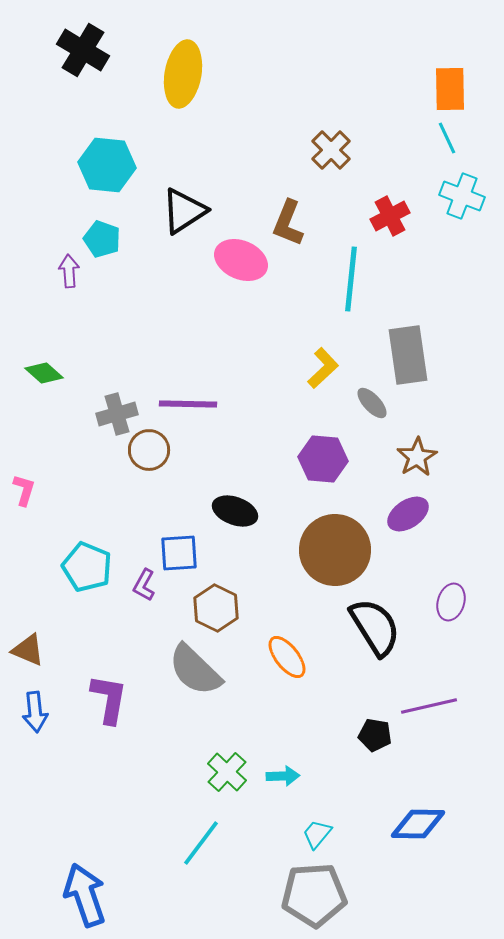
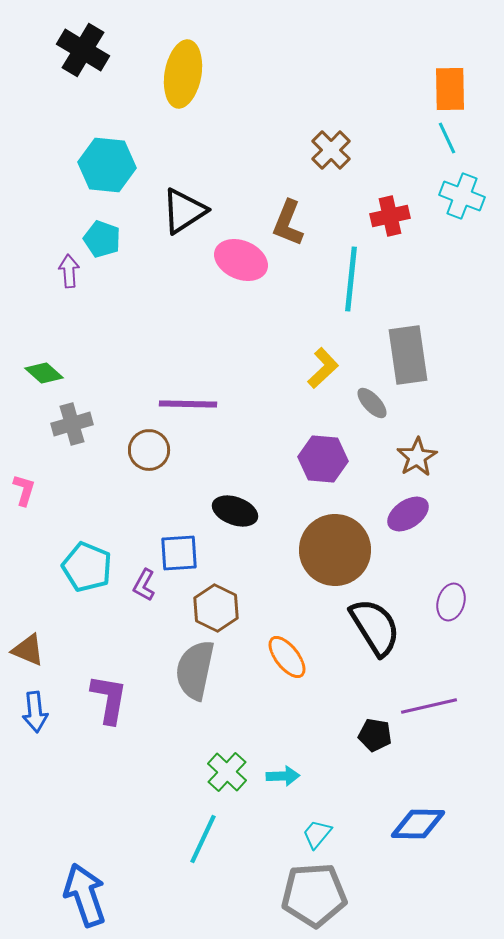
red cross at (390, 216): rotated 15 degrees clockwise
gray cross at (117, 414): moved 45 px left, 10 px down
gray semicircle at (195, 670): rotated 58 degrees clockwise
cyan line at (201, 843): moved 2 px right, 4 px up; rotated 12 degrees counterclockwise
